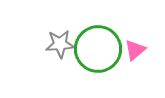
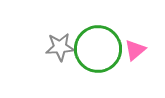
gray star: moved 3 px down
